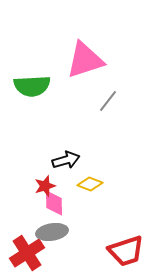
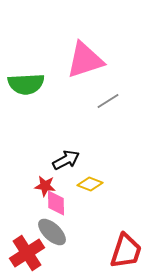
green semicircle: moved 6 px left, 2 px up
gray line: rotated 20 degrees clockwise
black arrow: rotated 12 degrees counterclockwise
red star: rotated 25 degrees clockwise
pink diamond: moved 2 px right
gray ellipse: rotated 52 degrees clockwise
red trapezoid: rotated 54 degrees counterclockwise
